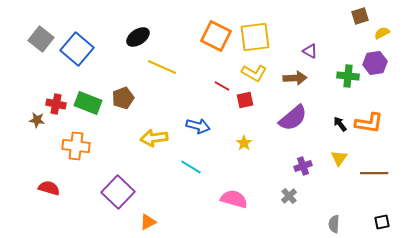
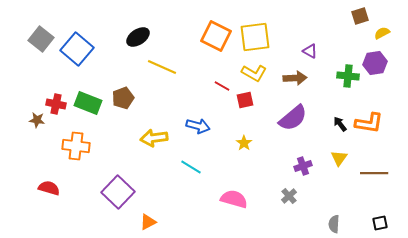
black square: moved 2 px left, 1 px down
